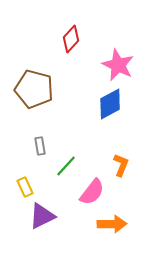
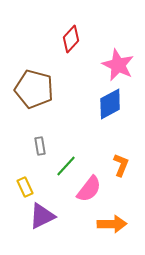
pink semicircle: moved 3 px left, 3 px up
